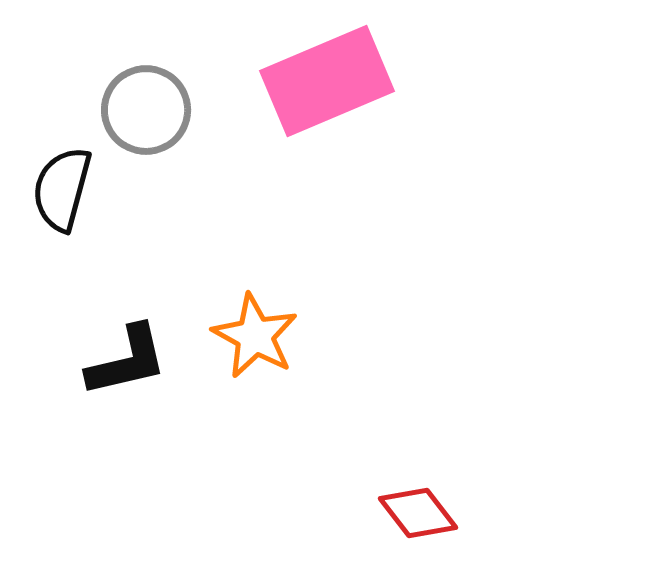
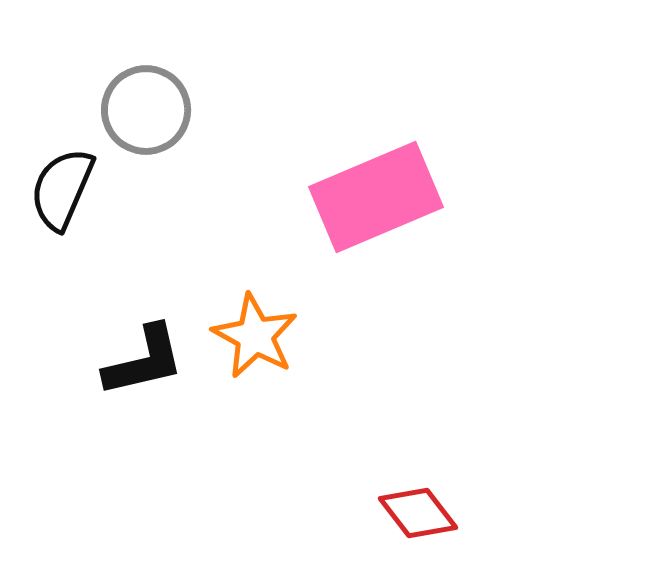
pink rectangle: moved 49 px right, 116 px down
black semicircle: rotated 8 degrees clockwise
black L-shape: moved 17 px right
